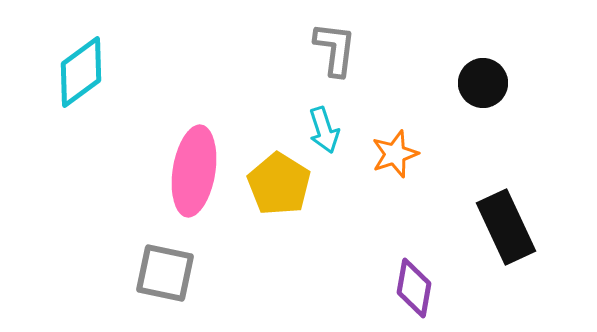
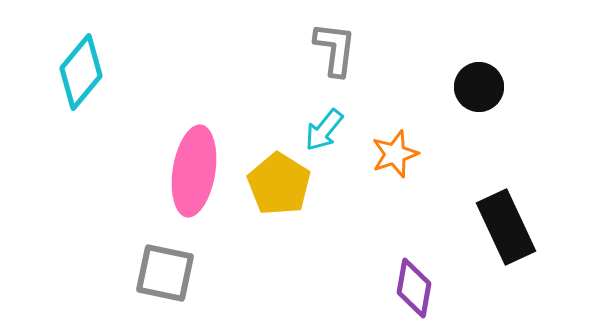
cyan diamond: rotated 14 degrees counterclockwise
black circle: moved 4 px left, 4 px down
cyan arrow: rotated 57 degrees clockwise
